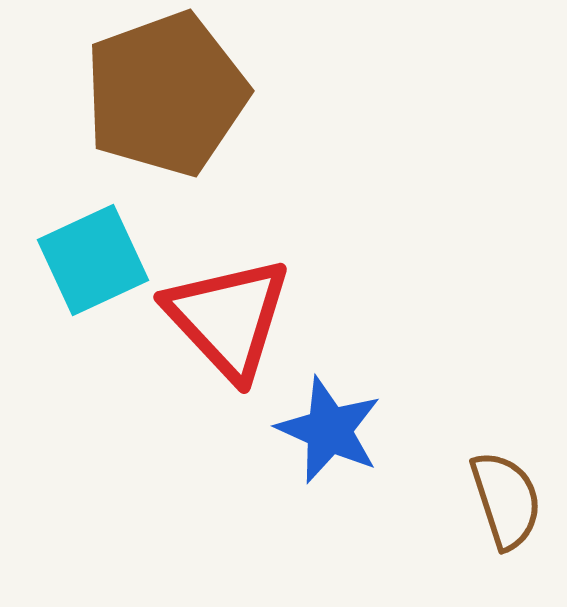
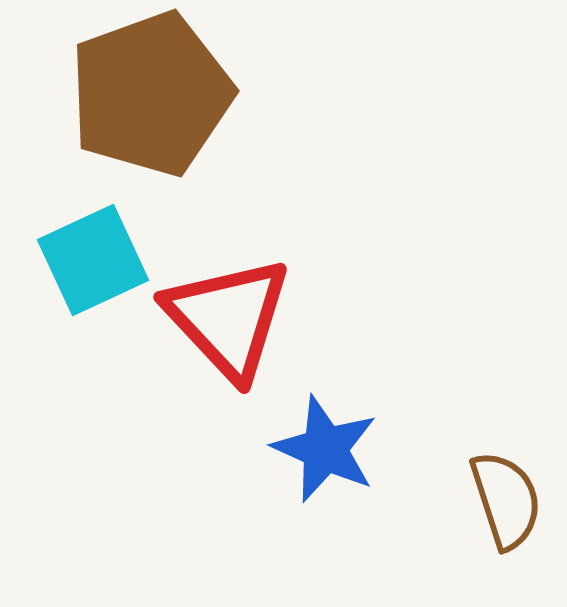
brown pentagon: moved 15 px left
blue star: moved 4 px left, 19 px down
